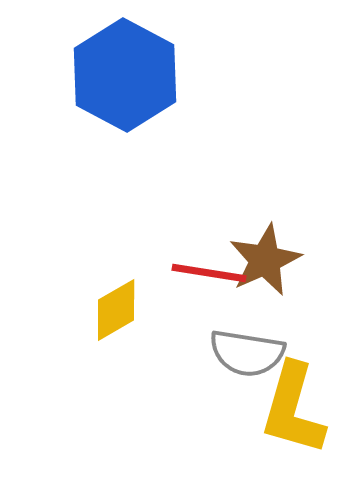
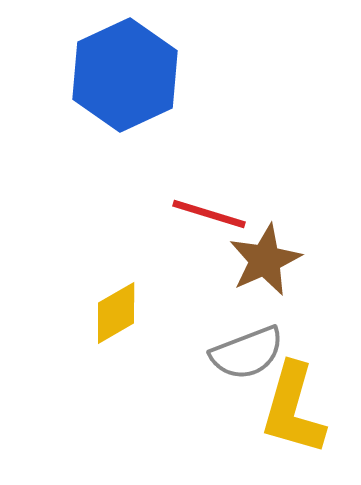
blue hexagon: rotated 7 degrees clockwise
red line: moved 59 px up; rotated 8 degrees clockwise
yellow diamond: moved 3 px down
gray semicircle: rotated 30 degrees counterclockwise
